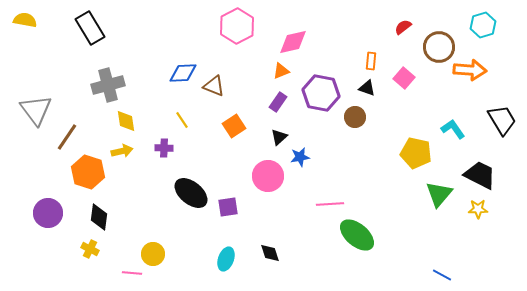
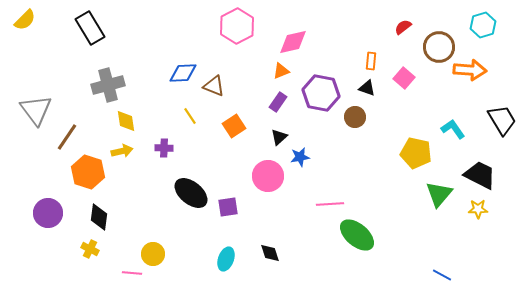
yellow semicircle at (25, 20): rotated 125 degrees clockwise
yellow line at (182, 120): moved 8 px right, 4 px up
